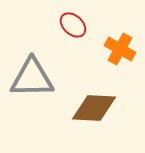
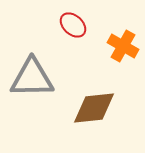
orange cross: moved 3 px right, 3 px up
brown diamond: rotated 9 degrees counterclockwise
